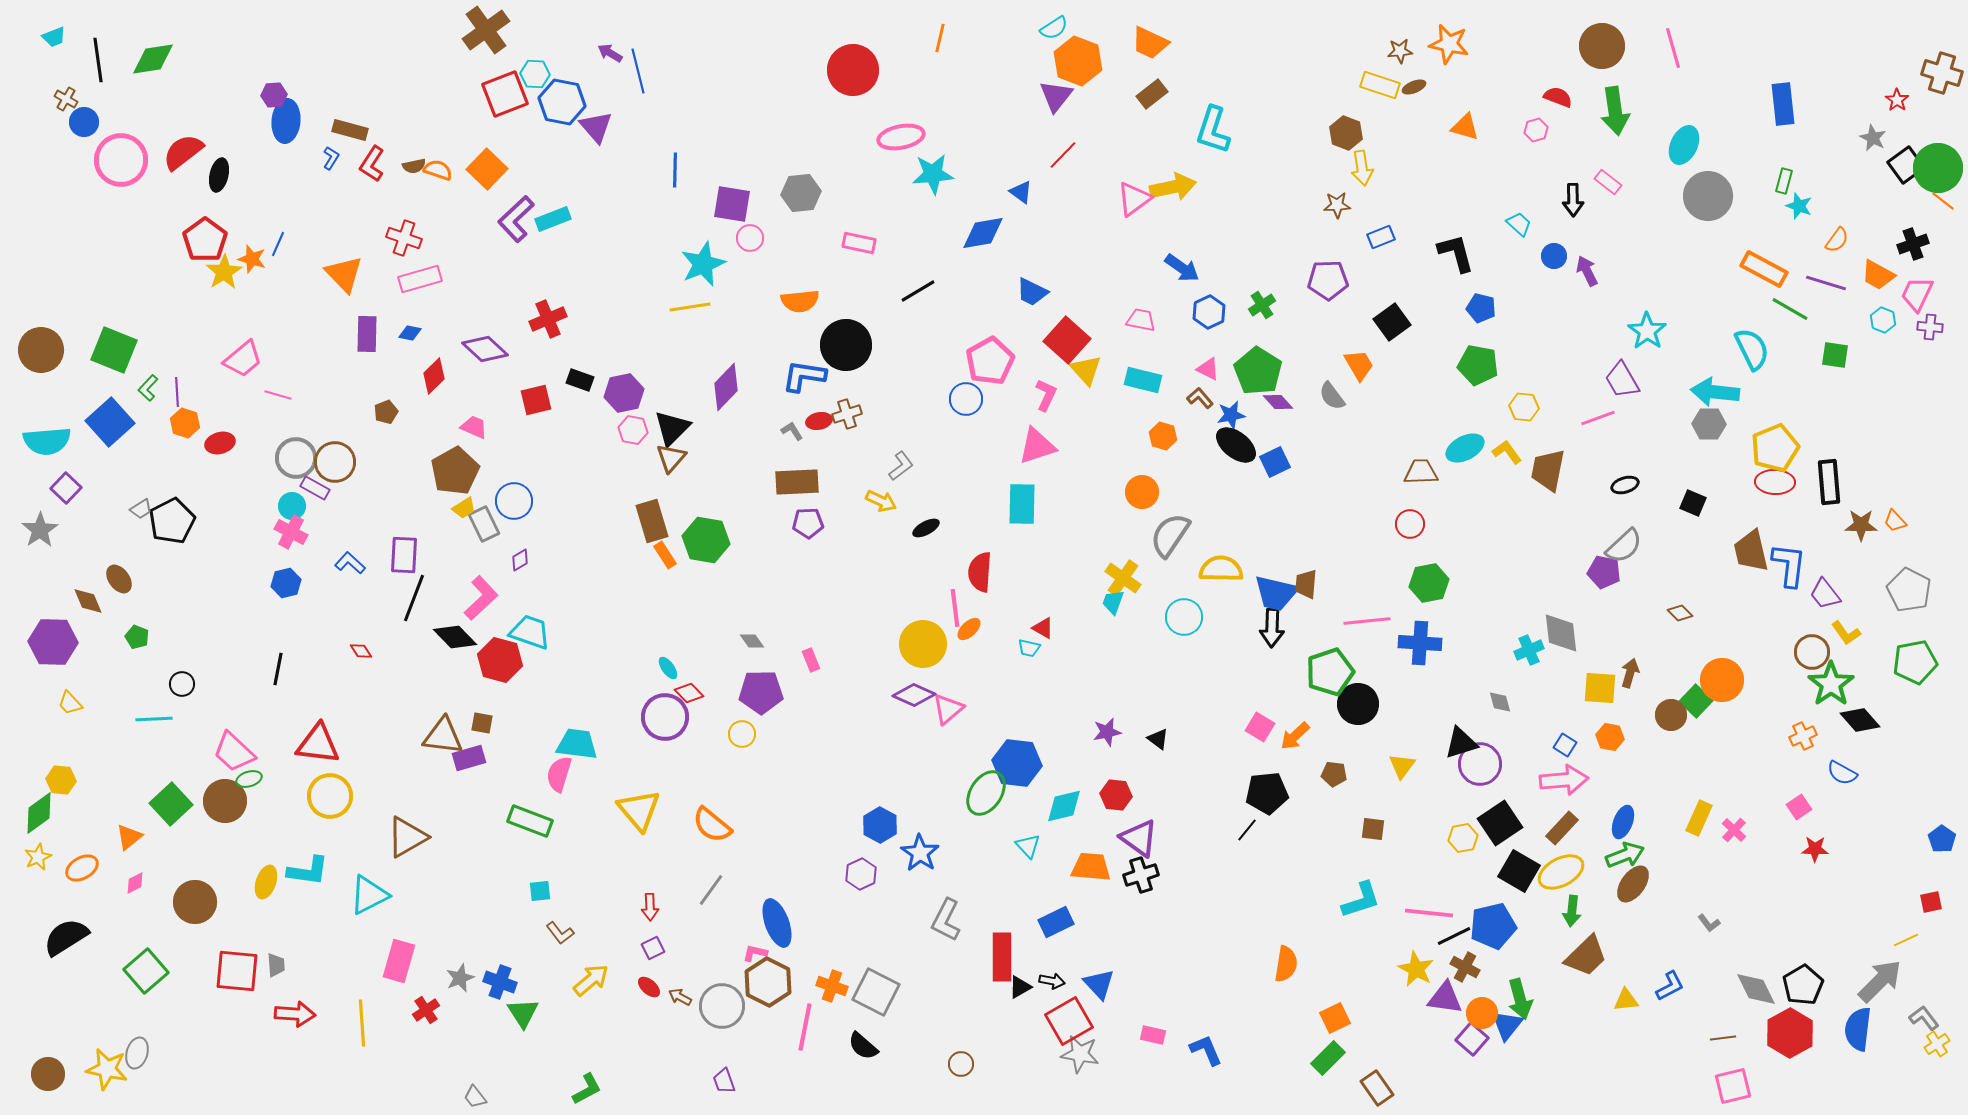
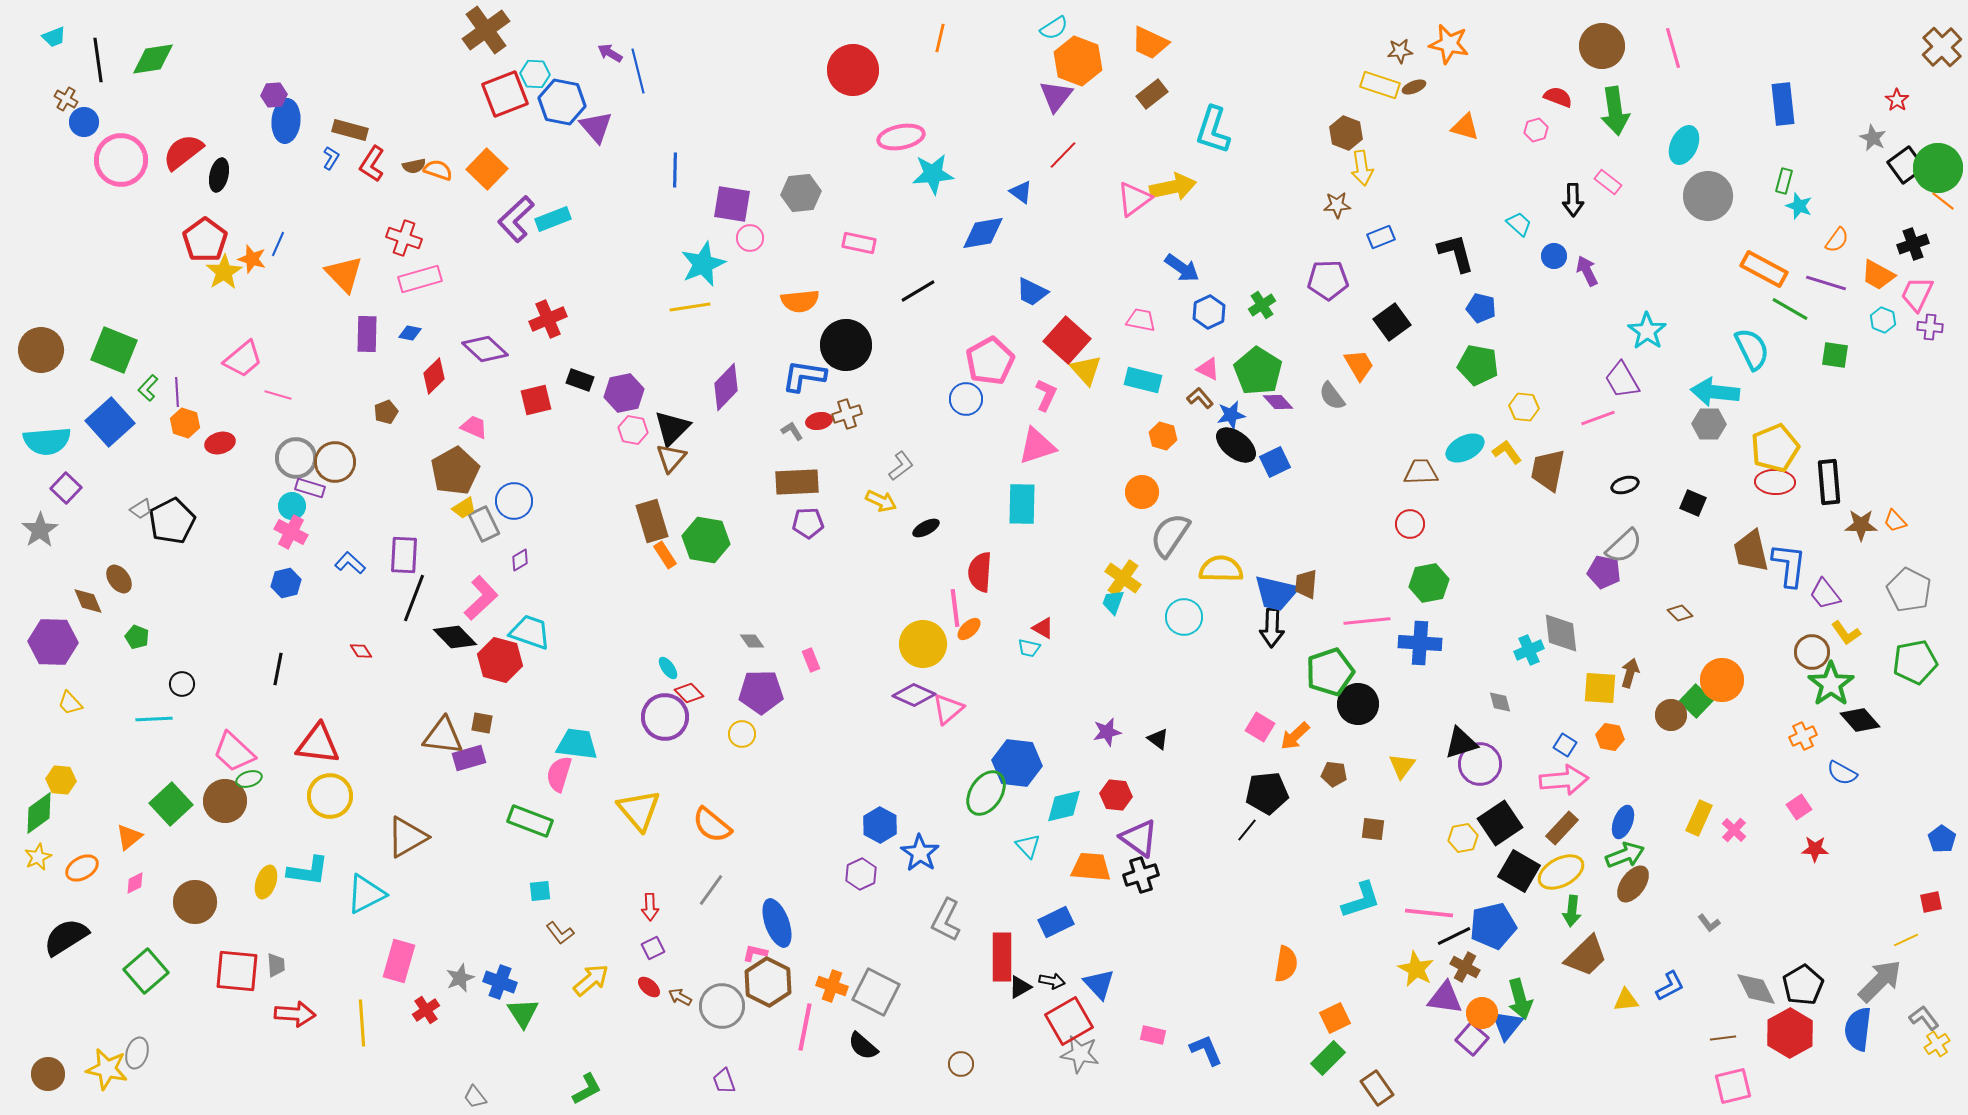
brown cross at (1942, 73): moved 26 px up; rotated 30 degrees clockwise
purple rectangle at (315, 488): moved 5 px left; rotated 12 degrees counterclockwise
cyan triangle at (369, 895): moved 3 px left, 1 px up
